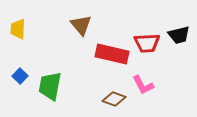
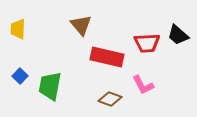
black trapezoid: moved 1 px left; rotated 55 degrees clockwise
red rectangle: moved 5 px left, 3 px down
brown diamond: moved 4 px left
